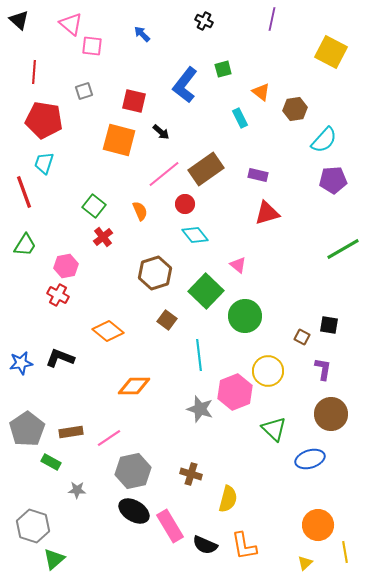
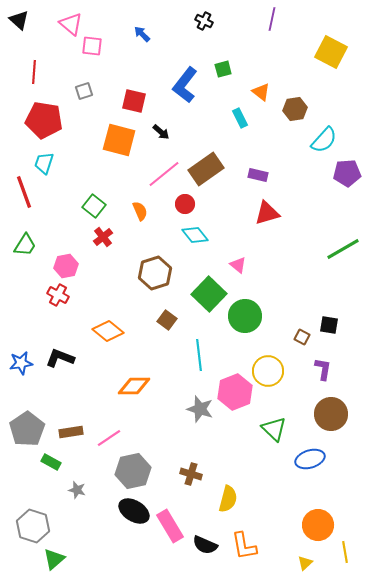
purple pentagon at (333, 180): moved 14 px right, 7 px up
green square at (206, 291): moved 3 px right, 3 px down
gray star at (77, 490): rotated 12 degrees clockwise
